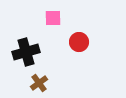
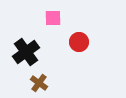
black cross: rotated 20 degrees counterclockwise
brown cross: rotated 18 degrees counterclockwise
